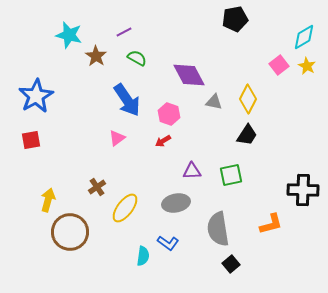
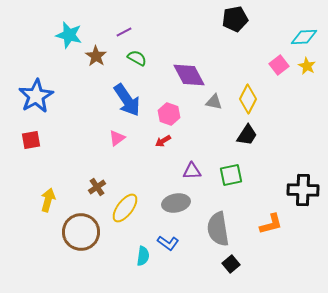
cyan diamond: rotated 28 degrees clockwise
brown circle: moved 11 px right
